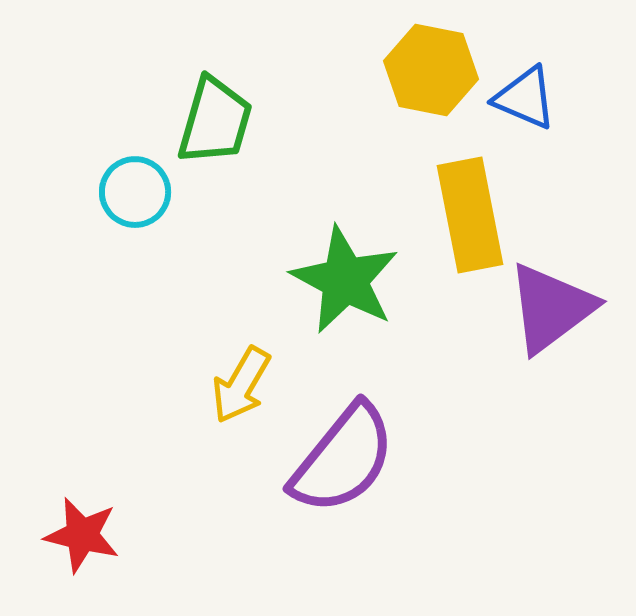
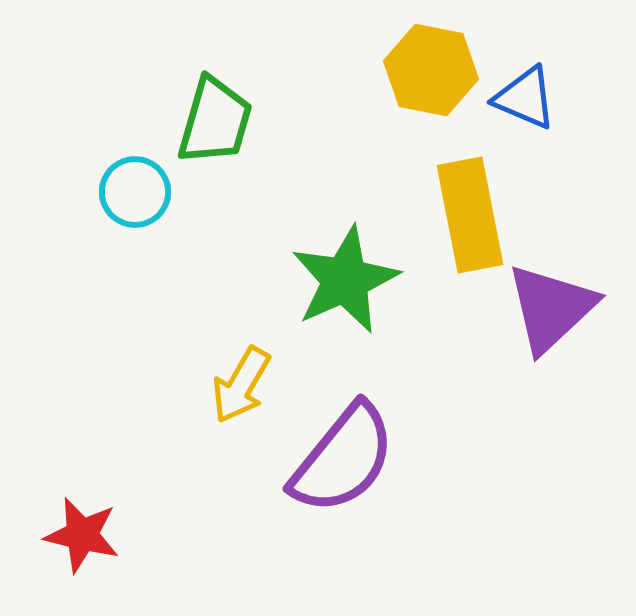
green star: rotated 20 degrees clockwise
purple triangle: rotated 6 degrees counterclockwise
